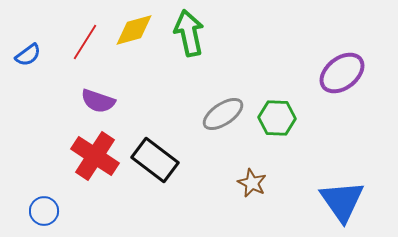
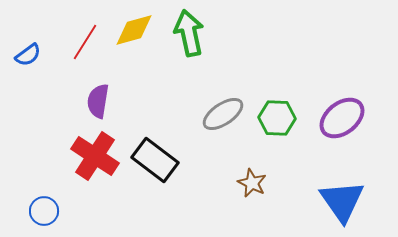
purple ellipse: moved 45 px down
purple semicircle: rotated 80 degrees clockwise
